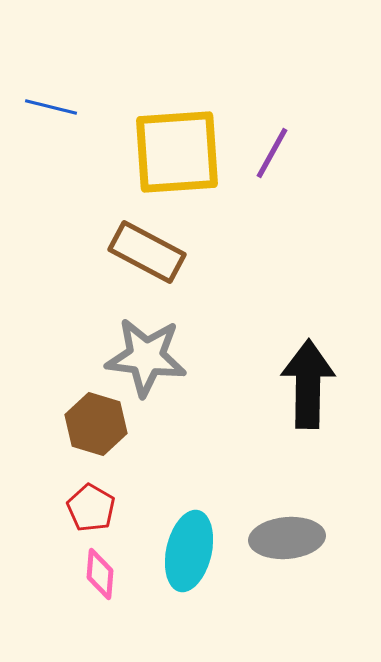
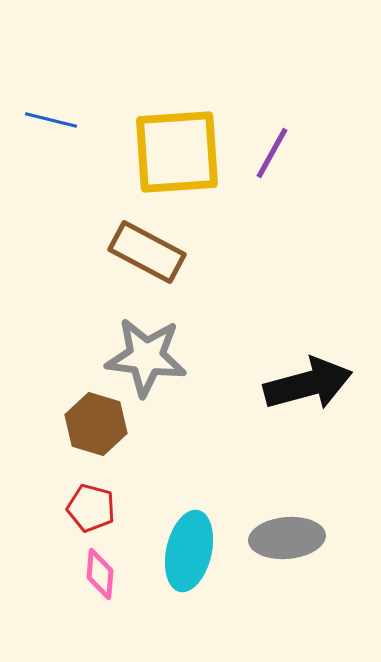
blue line: moved 13 px down
black arrow: rotated 74 degrees clockwise
red pentagon: rotated 15 degrees counterclockwise
